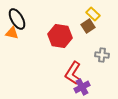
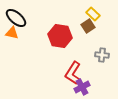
black ellipse: moved 1 px left, 1 px up; rotated 20 degrees counterclockwise
